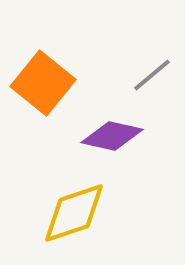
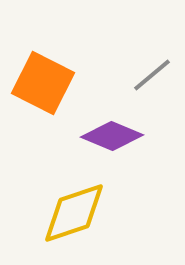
orange square: rotated 12 degrees counterclockwise
purple diamond: rotated 10 degrees clockwise
